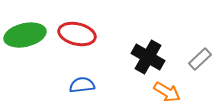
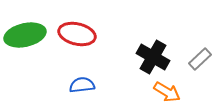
black cross: moved 5 px right
